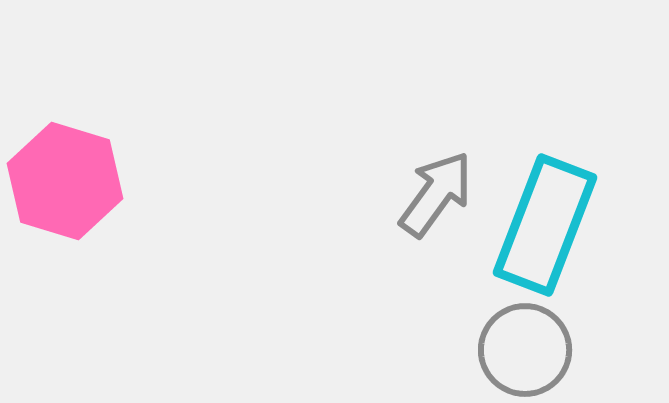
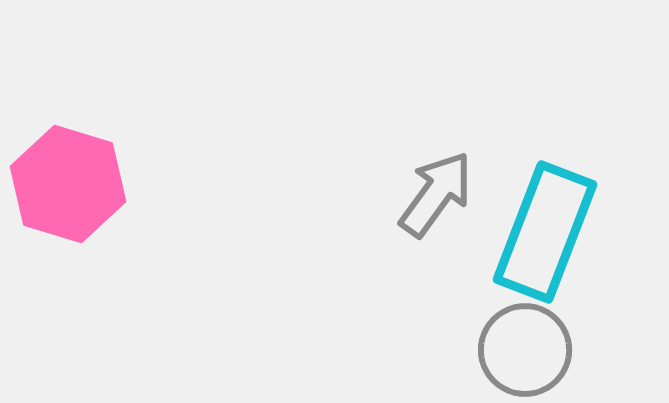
pink hexagon: moved 3 px right, 3 px down
cyan rectangle: moved 7 px down
